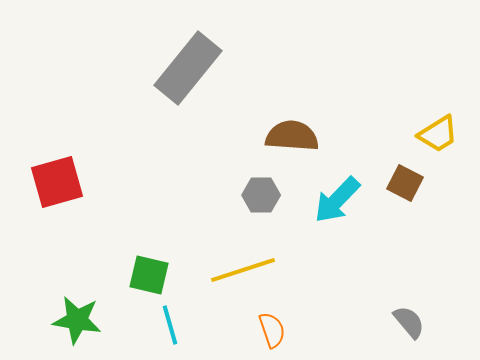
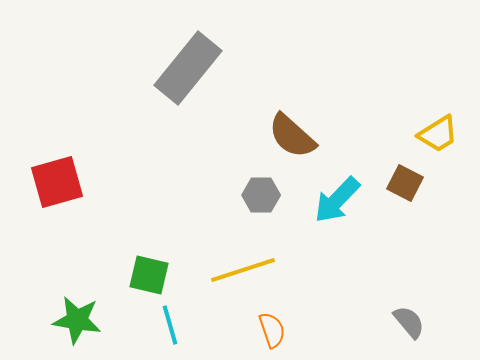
brown semicircle: rotated 142 degrees counterclockwise
